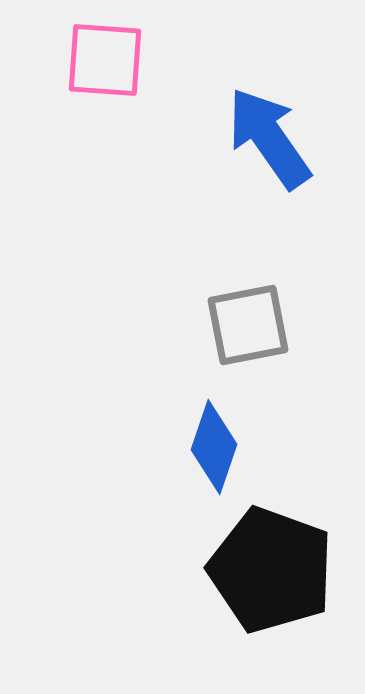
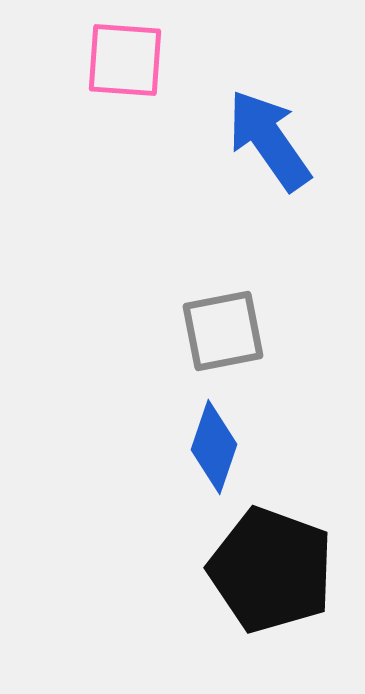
pink square: moved 20 px right
blue arrow: moved 2 px down
gray square: moved 25 px left, 6 px down
